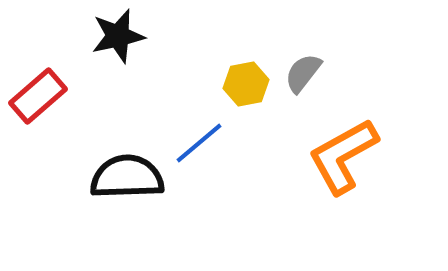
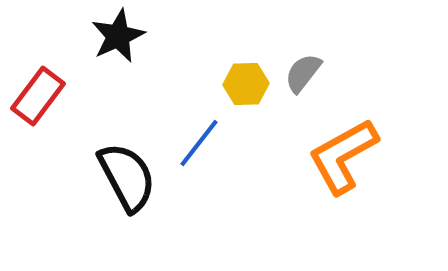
black star: rotated 12 degrees counterclockwise
yellow hexagon: rotated 9 degrees clockwise
red rectangle: rotated 12 degrees counterclockwise
blue line: rotated 12 degrees counterclockwise
black semicircle: rotated 64 degrees clockwise
